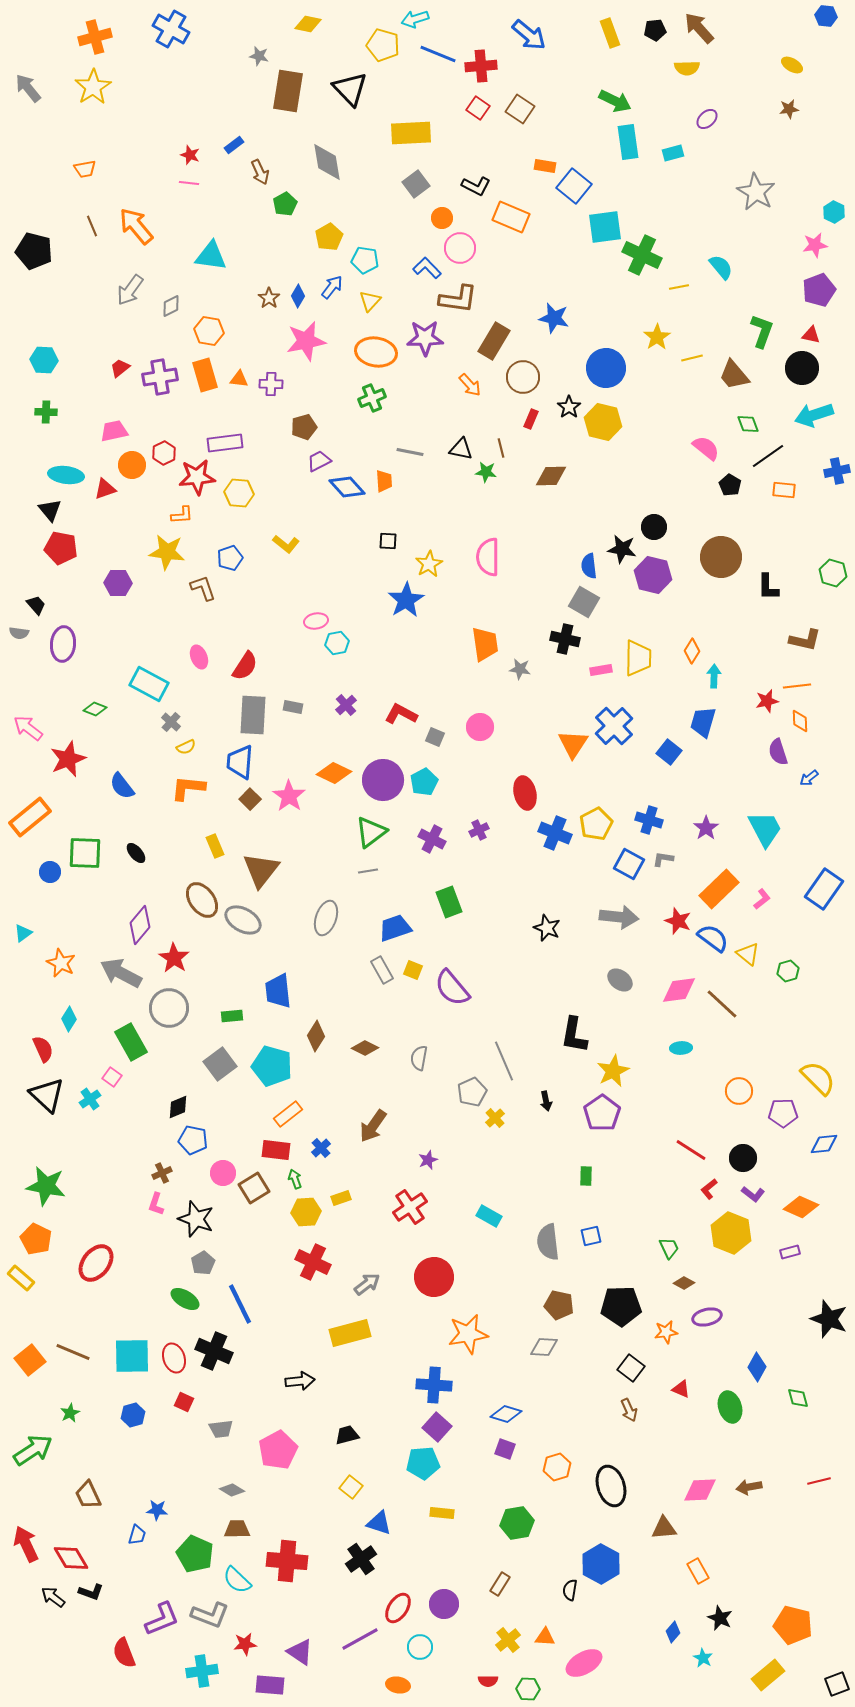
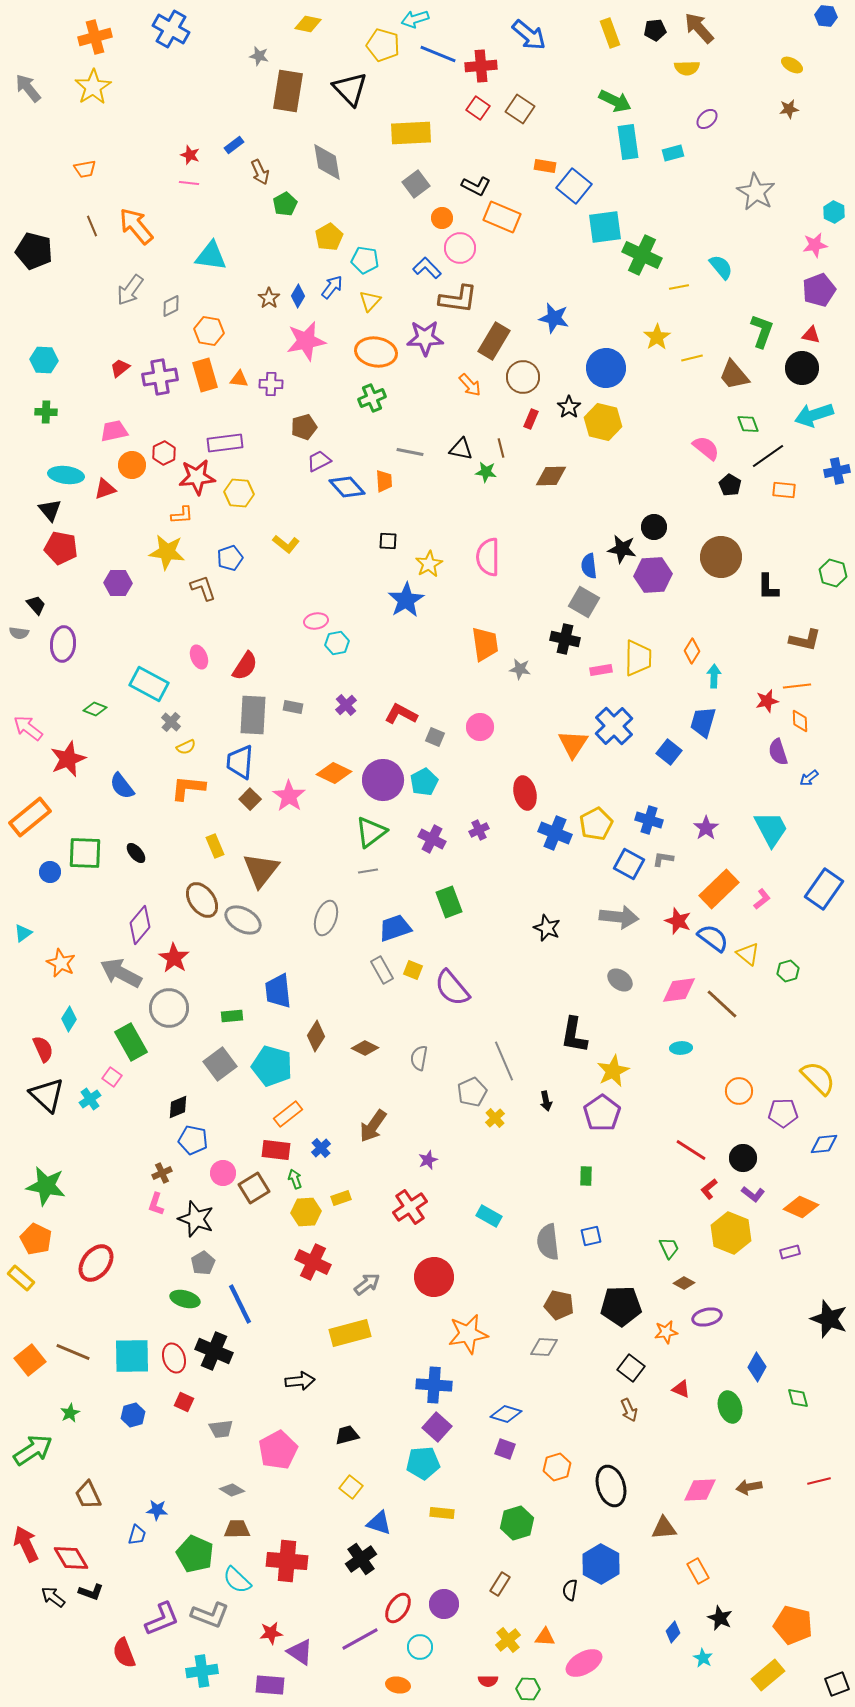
orange rectangle at (511, 217): moved 9 px left
purple hexagon at (653, 575): rotated 18 degrees counterclockwise
cyan trapezoid at (765, 829): moved 6 px right
green ellipse at (185, 1299): rotated 16 degrees counterclockwise
green hexagon at (517, 1523): rotated 8 degrees counterclockwise
red star at (245, 1644): moved 26 px right, 11 px up
